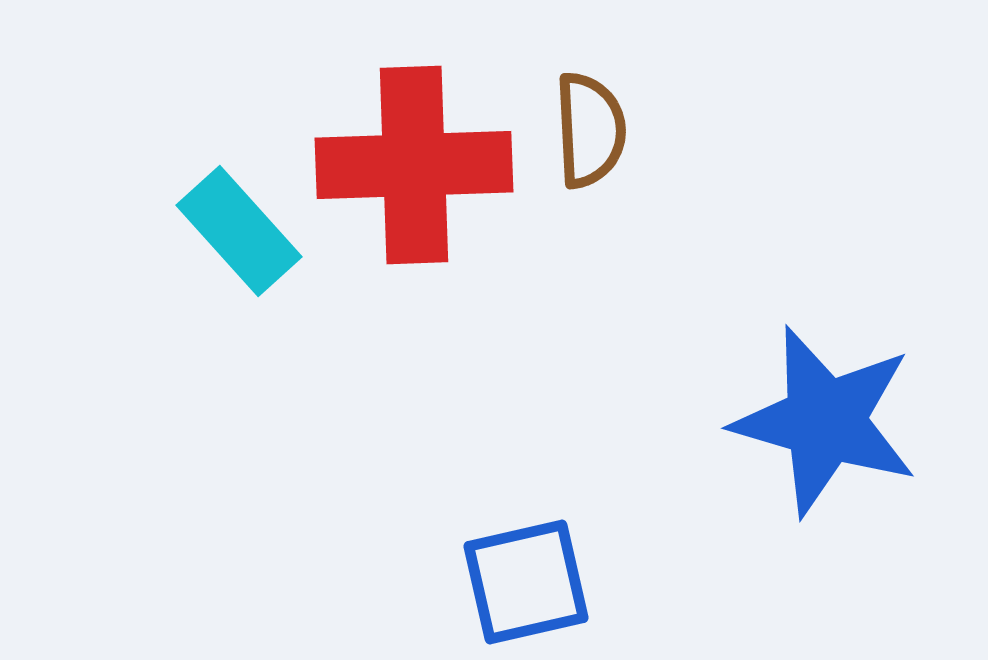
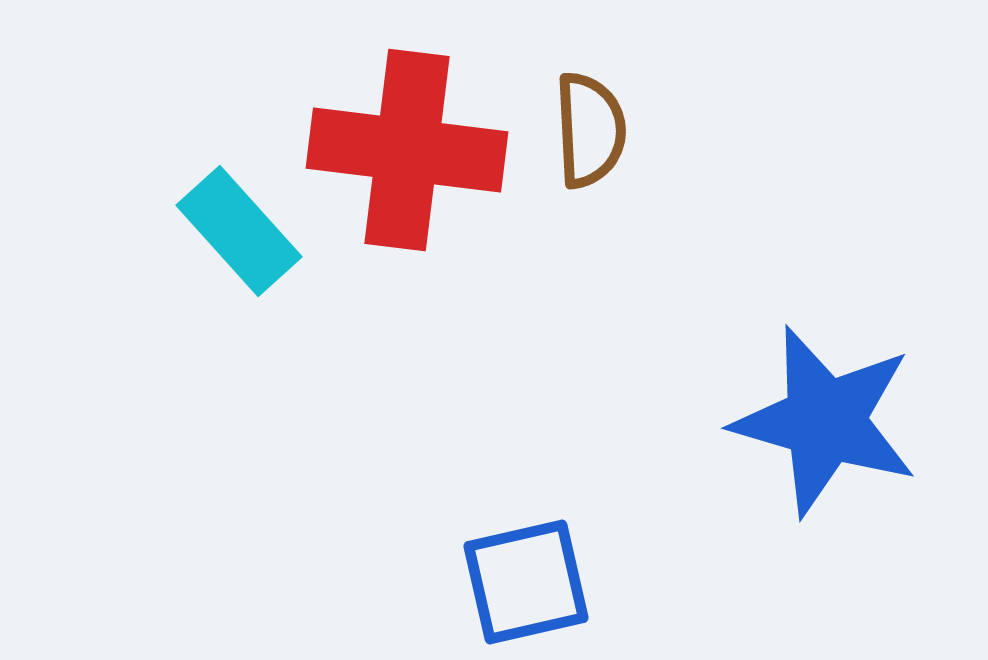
red cross: moved 7 px left, 15 px up; rotated 9 degrees clockwise
